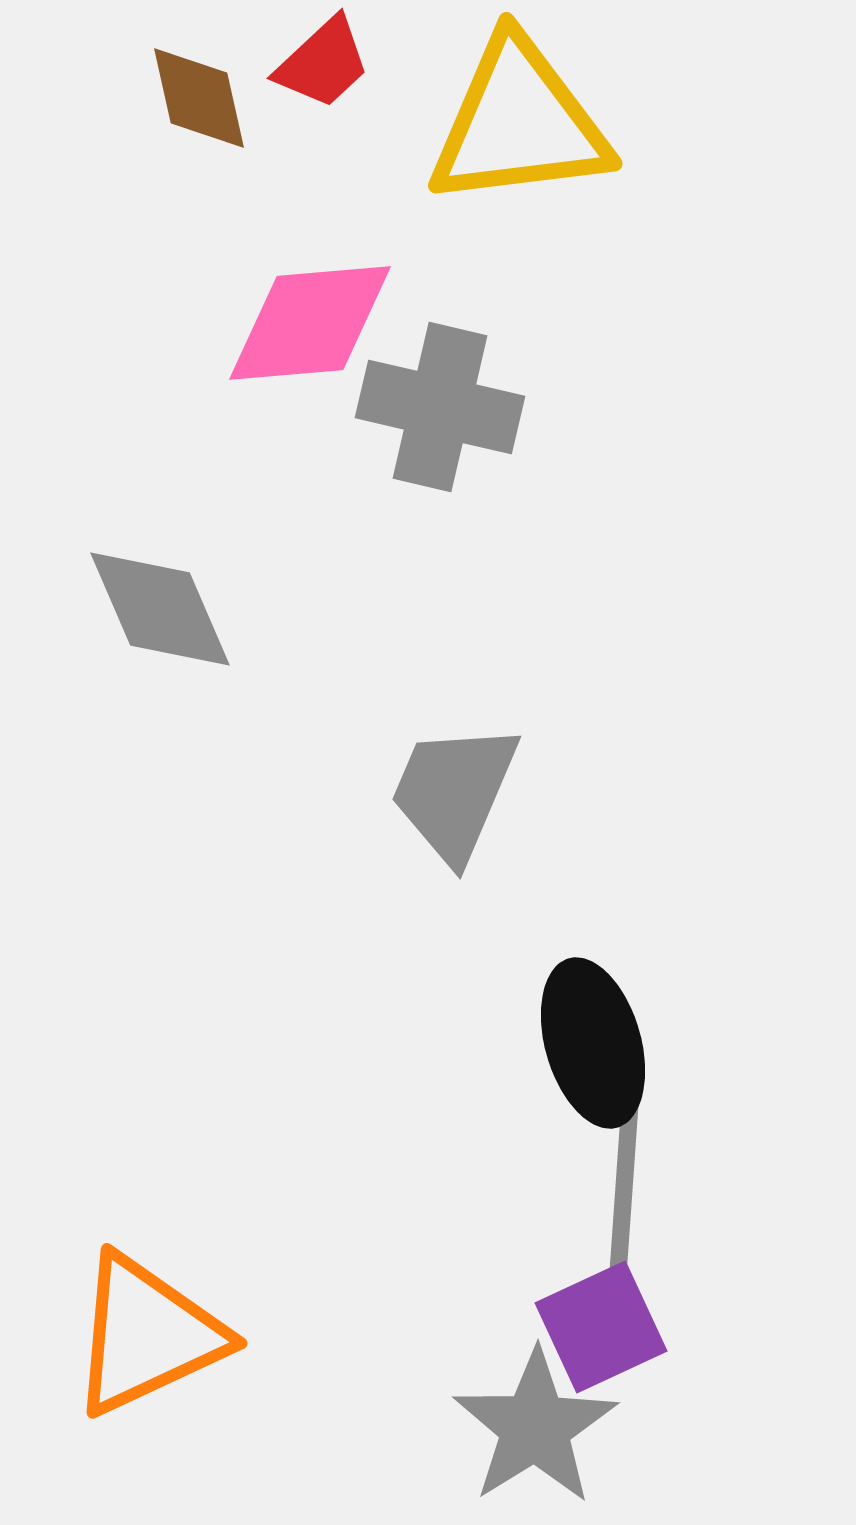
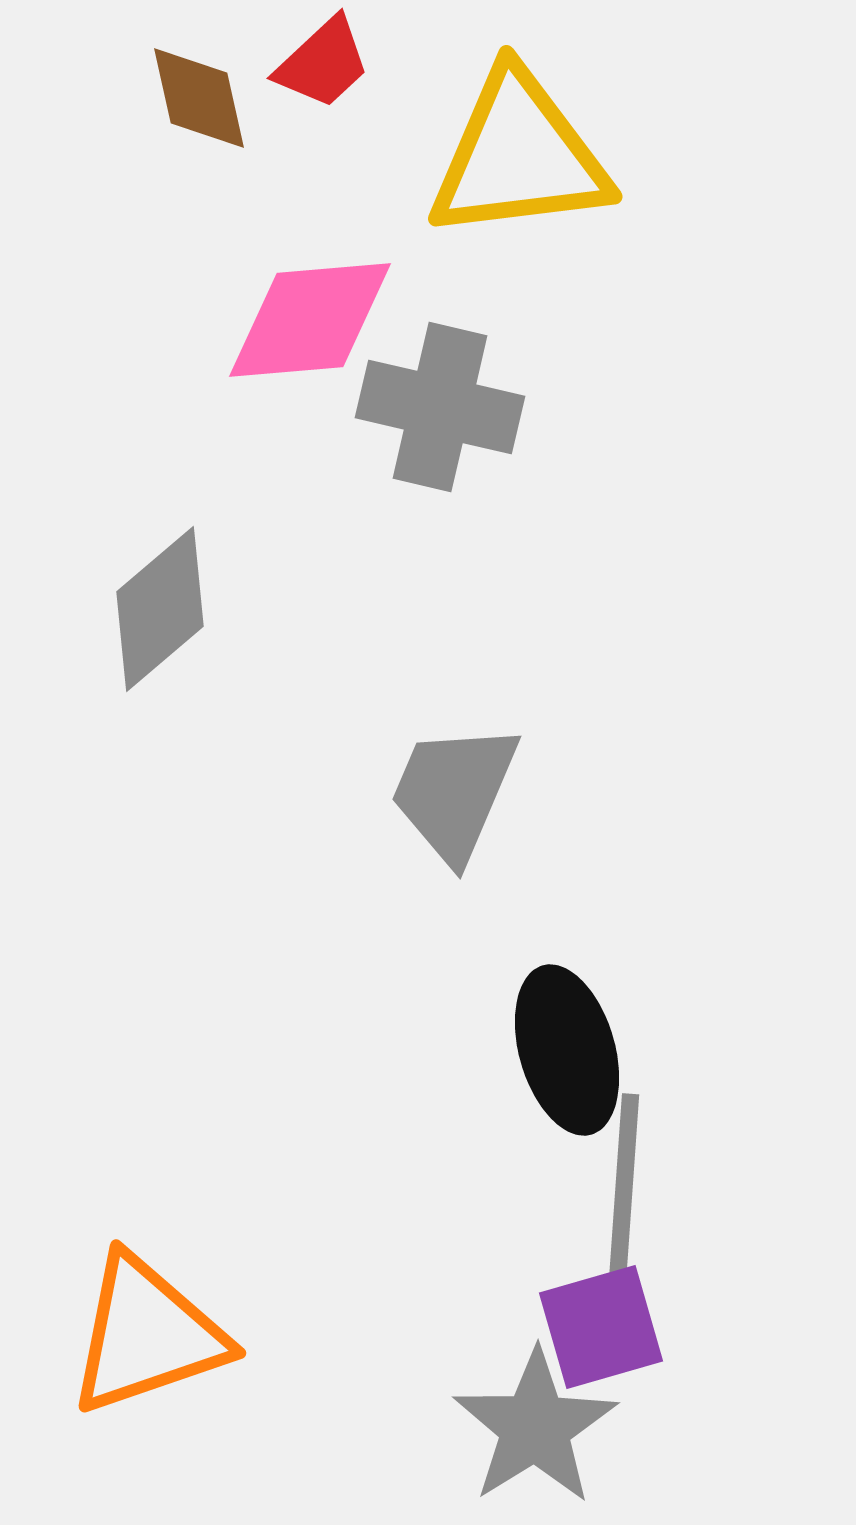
yellow triangle: moved 33 px down
pink diamond: moved 3 px up
gray diamond: rotated 73 degrees clockwise
black ellipse: moved 26 px left, 7 px down
purple square: rotated 9 degrees clockwise
orange triangle: rotated 6 degrees clockwise
